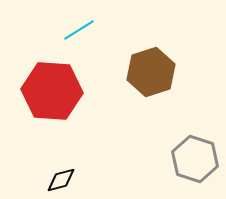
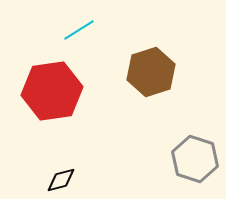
red hexagon: rotated 12 degrees counterclockwise
